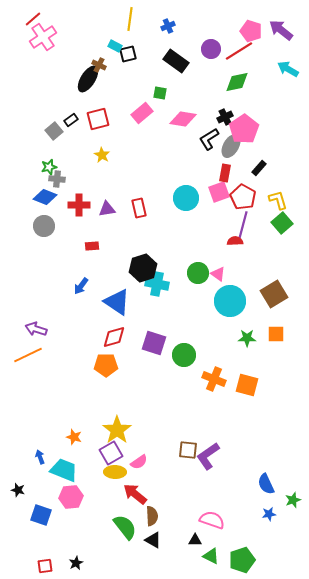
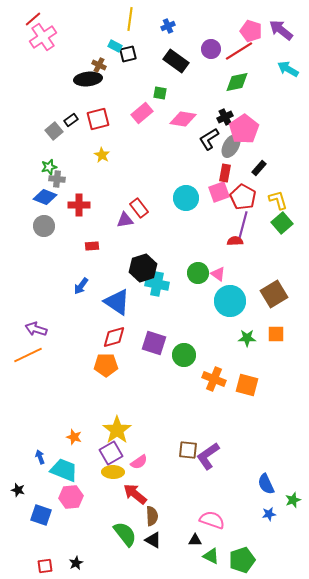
black ellipse at (88, 79): rotated 52 degrees clockwise
red rectangle at (139, 208): rotated 24 degrees counterclockwise
purple triangle at (107, 209): moved 18 px right, 11 px down
yellow ellipse at (115, 472): moved 2 px left
green semicircle at (125, 527): moved 7 px down
